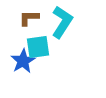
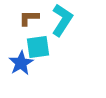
cyan L-shape: moved 2 px up
blue star: moved 2 px left, 2 px down
